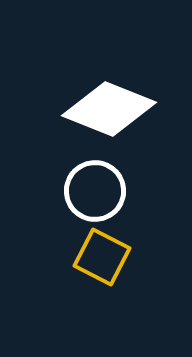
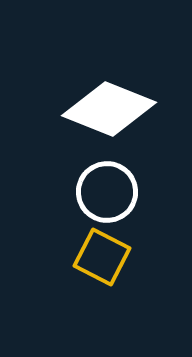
white circle: moved 12 px right, 1 px down
